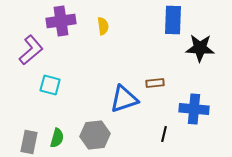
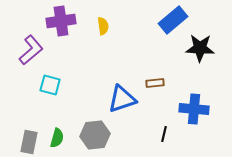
blue rectangle: rotated 48 degrees clockwise
blue triangle: moved 2 px left
